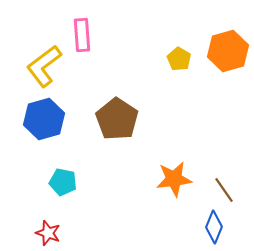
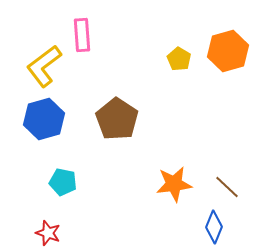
orange star: moved 5 px down
brown line: moved 3 px right, 3 px up; rotated 12 degrees counterclockwise
